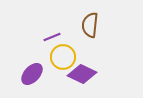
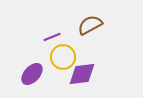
brown semicircle: rotated 55 degrees clockwise
purple diamond: rotated 32 degrees counterclockwise
